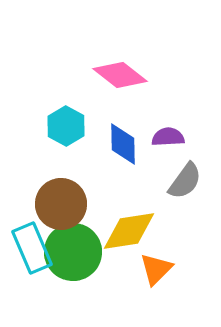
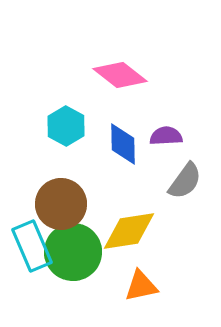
purple semicircle: moved 2 px left, 1 px up
cyan rectangle: moved 2 px up
orange triangle: moved 15 px left, 17 px down; rotated 33 degrees clockwise
